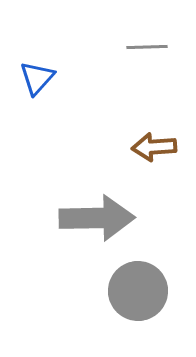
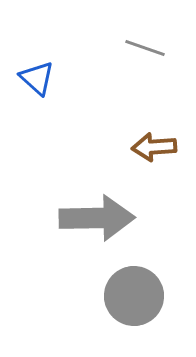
gray line: moved 2 px left, 1 px down; rotated 21 degrees clockwise
blue triangle: rotated 30 degrees counterclockwise
gray circle: moved 4 px left, 5 px down
